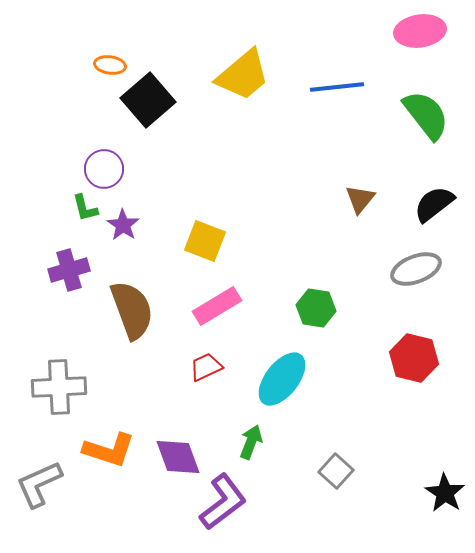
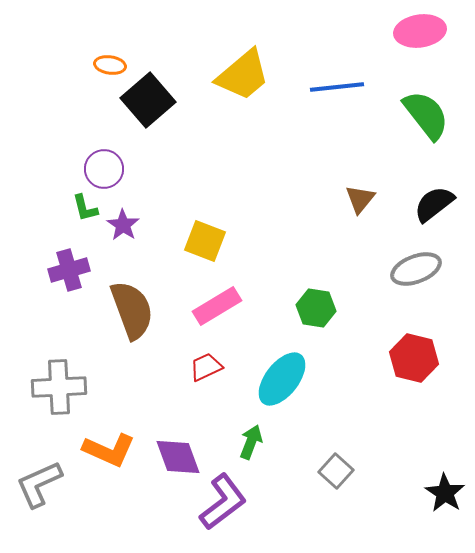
orange L-shape: rotated 6 degrees clockwise
